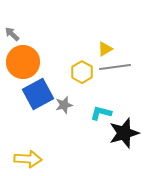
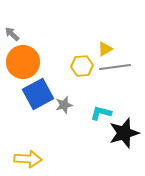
yellow hexagon: moved 6 px up; rotated 25 degrees clockwise
